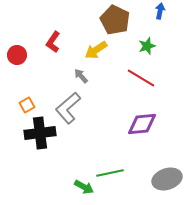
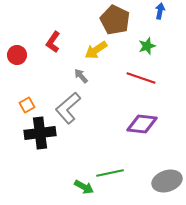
red line: rotated 12 degrees counterclockwise
purple diamond: rotated 12 degrees clockwise
gray ellipse: moved 2 px down
